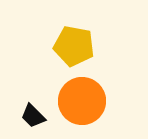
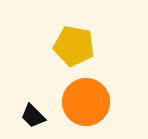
orange circle: moved 4 px right, 1 px down
